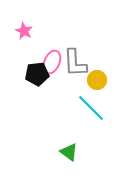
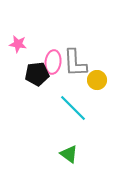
pink star: moved 6 px left, 13 px down; rotated 18 degrees counterclockwise
pink ellipse: moved 1 px right; rotated 15 degrees counterclockwise
cyan line: moved 18 px left
green triangle: moved 2 px down
